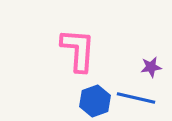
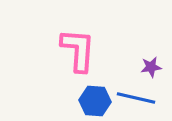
blue hexagon: rotated 24 degrees clockwise
